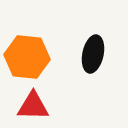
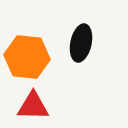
black ellipse: moved 12 px left, 11 px up
